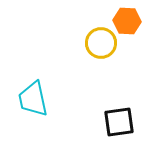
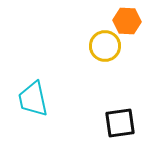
yellow circle: moved 4 px right, 3 px down
black square: moved 1 px right, 1 px down
